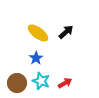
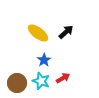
blue star: moved 8 px right, 2 px down
red arrow: moved 2 px left, 5 px up
